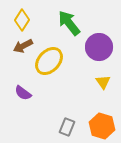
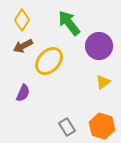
purple circle: moved 1 px up
yellow triangle: rotated 28 degrees clockwise
purple semicircle: rotated 102 degrees counterclockwise
gray rectangle: rotated 54 degrees counterclockwise
